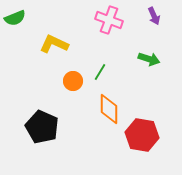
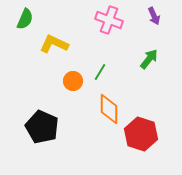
green semicircle: moved 10 px right, 1 px down; rotated 45 degrees counterclockwise
green arrow: rotated 70 degrees counterclockwise
red hexagon: moved 1 px left, 1 px up; rotated 8 degrees clockwise
